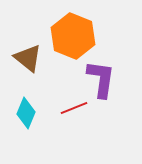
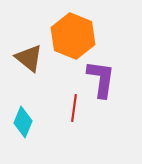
brown triangle: moved 1 px right
red line: rotated 60 degrees counterclockwise
cyan diamond: moved 3 px left, 9 px down
